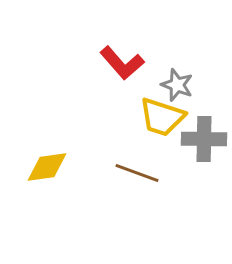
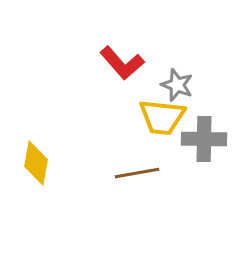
yellow trapezoid: rotated 12 degrees counterclockwise
yellow diamond: moved 11 px left, 4 px up; rotated 72 degrees counterclockwise
brown line: rotated 30 degrees counterclockwise
